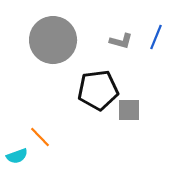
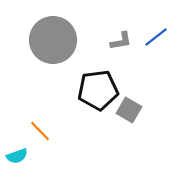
blue line: rotated 30 degrees clockwise
gray L-shape: rotated 25 degrees counterclockwise
gray square: rotated 30 degrees clockwise
orange line: moved 6 px up
